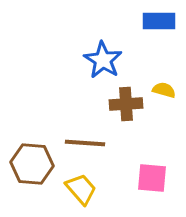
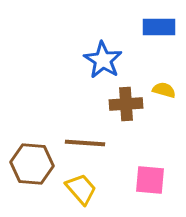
blue rectangle: moved 6 px down
pink square: moved 2 px left, 2 px down
